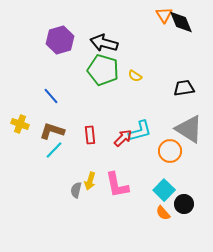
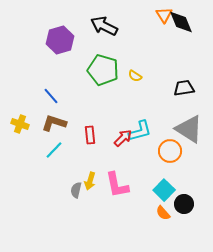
black arrow: moved 17 px up; rotated 12 degrees clockwise
brown L-shape: moved 2 px right, 8 px up
